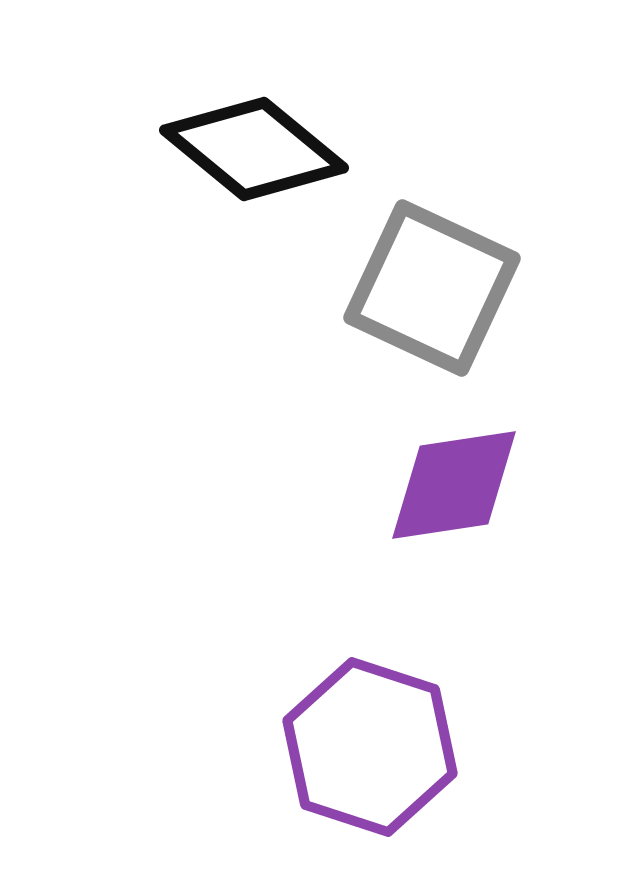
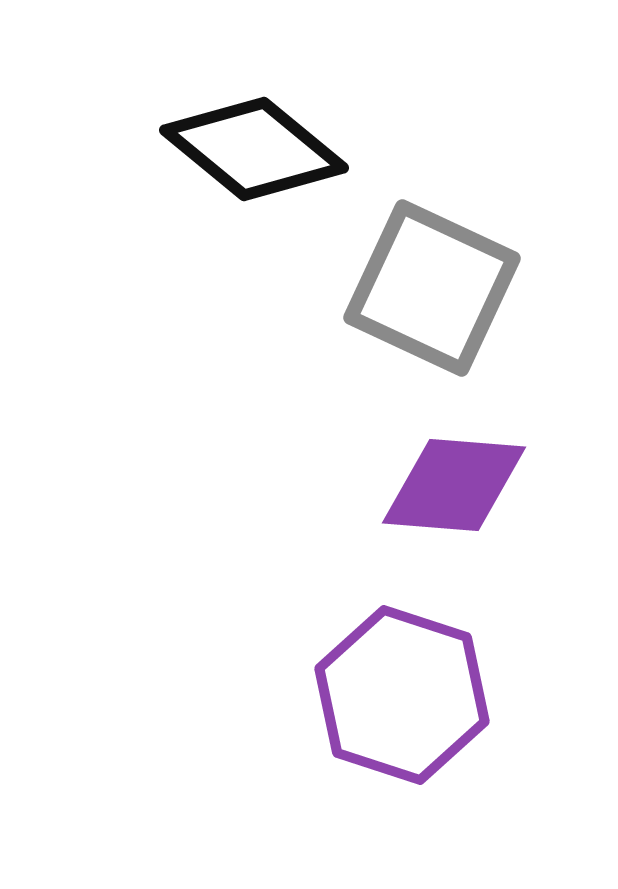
purple diamond: rotated 13 degrees clockwise
purple hexagon: moved 32 px right, 52 px up
